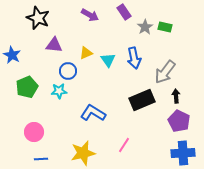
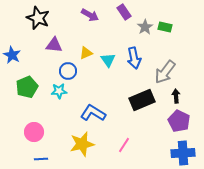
yellow star: moved 1 px left, 9 px up
